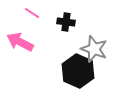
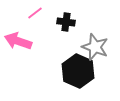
pink line: moved 3 px right; rotated 70 degrees counterclockwise
pink arrow: moved 2 px left, 1 px up; rotated 8 degrees counterclockwise
gray star: moved 1 px right, 2 px up
